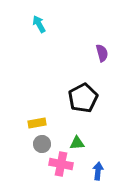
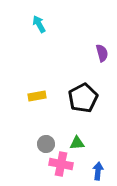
yellow rectangle: moved 27 px up
gray circle: moved 4 px right
